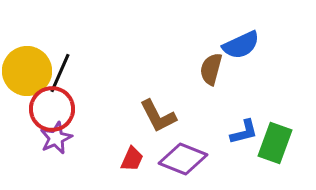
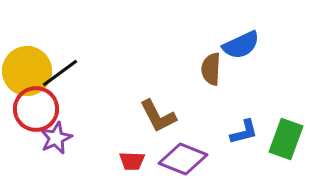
brown semicircle: rotated 12 degrees counterclockwise
black line: rotated 30 degrees clockwise
red circle: moved 16 px left
green rectangle: moved 11 px right, 4 px up
red trapezoid: moved 2 px down; rotated 68 degrees clockwise
